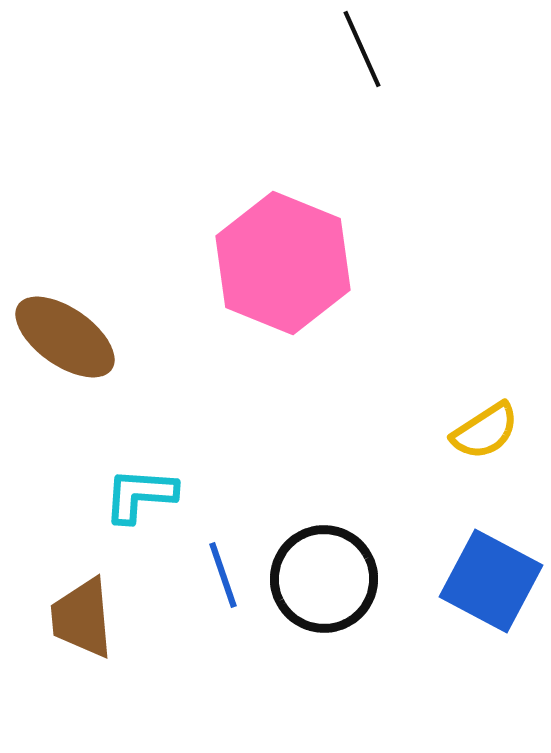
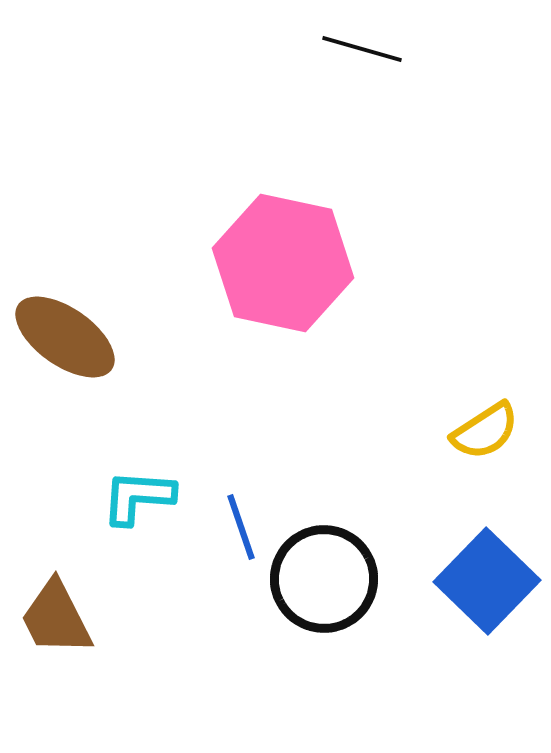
black line: rotated 50 degrees counterclockwise
pink hexagon: rotated 10 degrees counterclockwise
cyan L-shape: moved 2 px left, 2 px down
blue line: moved 18 px right, 48 px up
blue square: moved 4 px left; rotated 16 degrees clockwise
brown trapezoid: moved 26 px left; rotated 22 degrees counterclockwise
